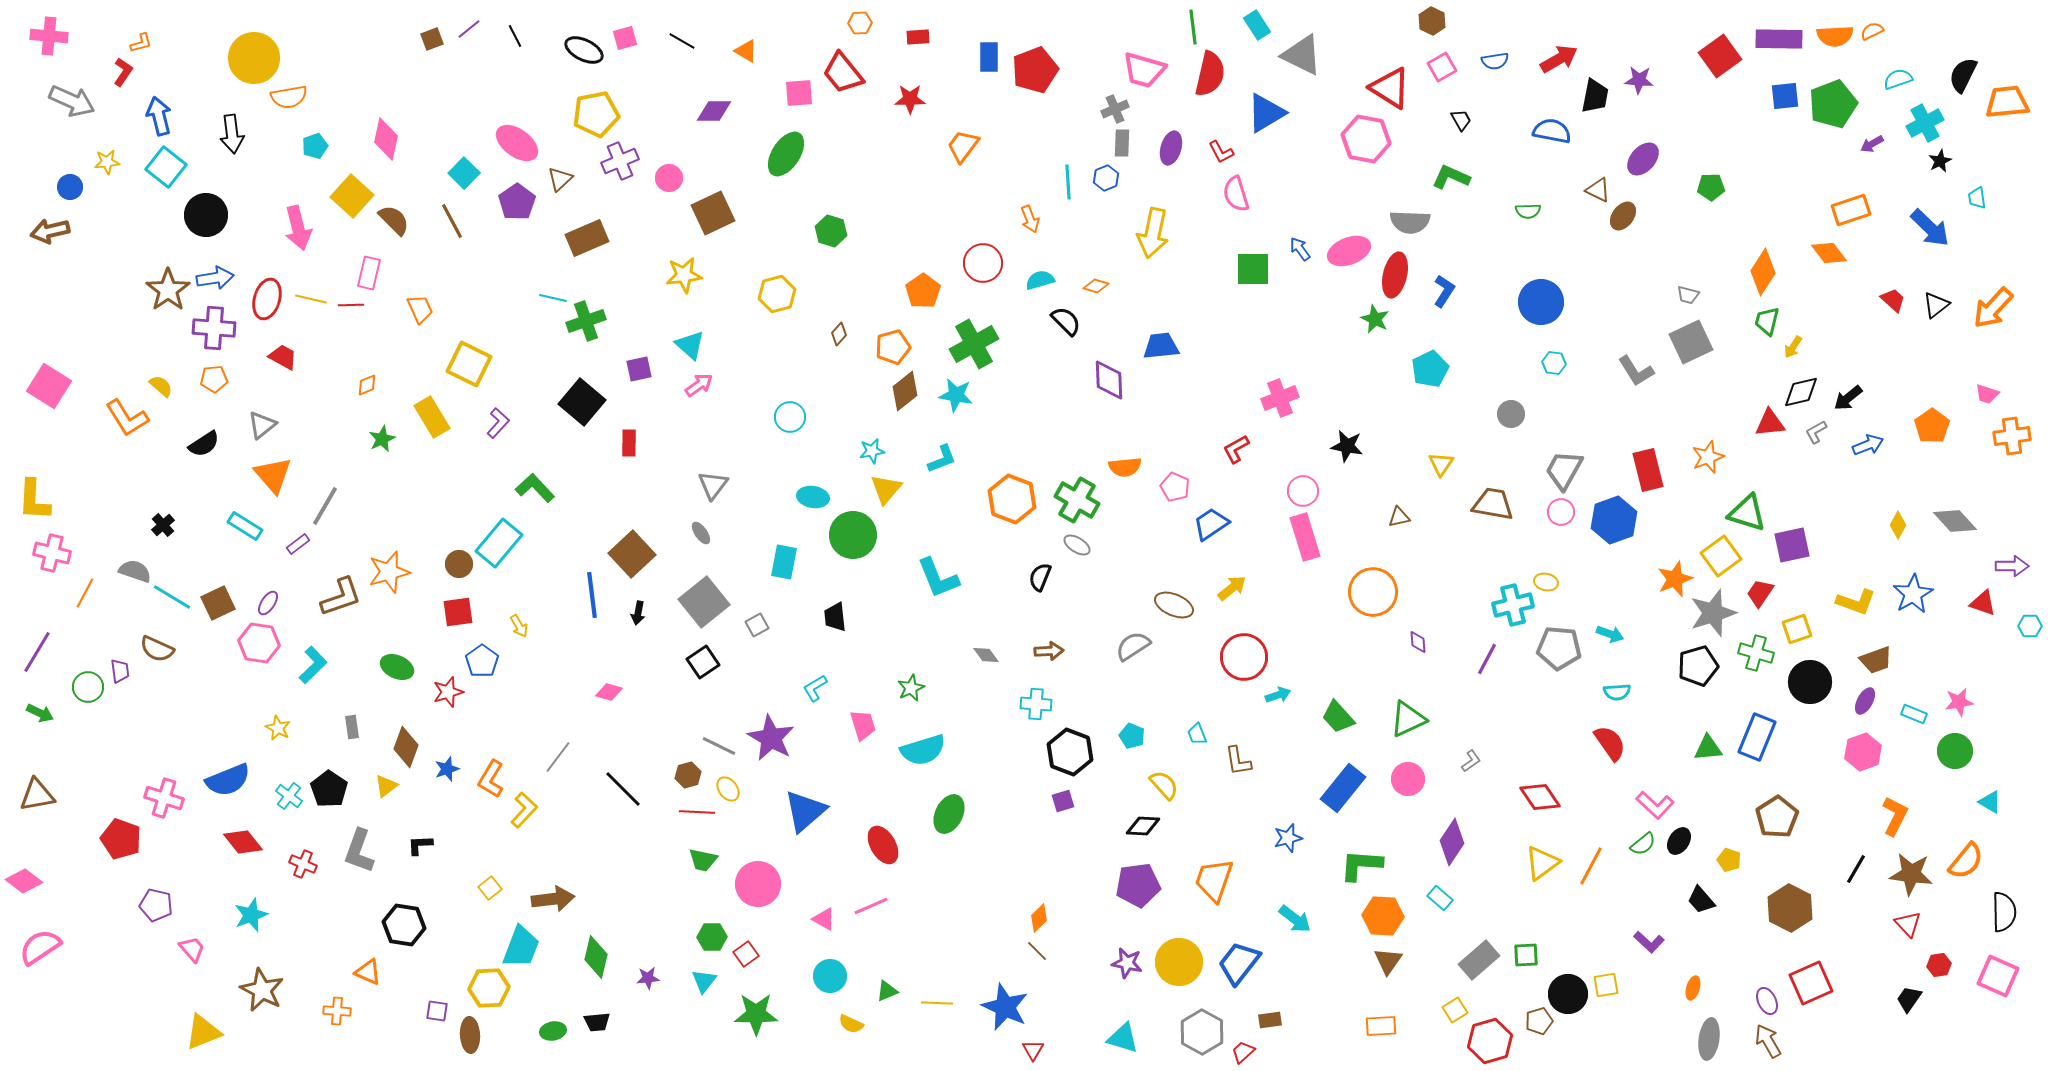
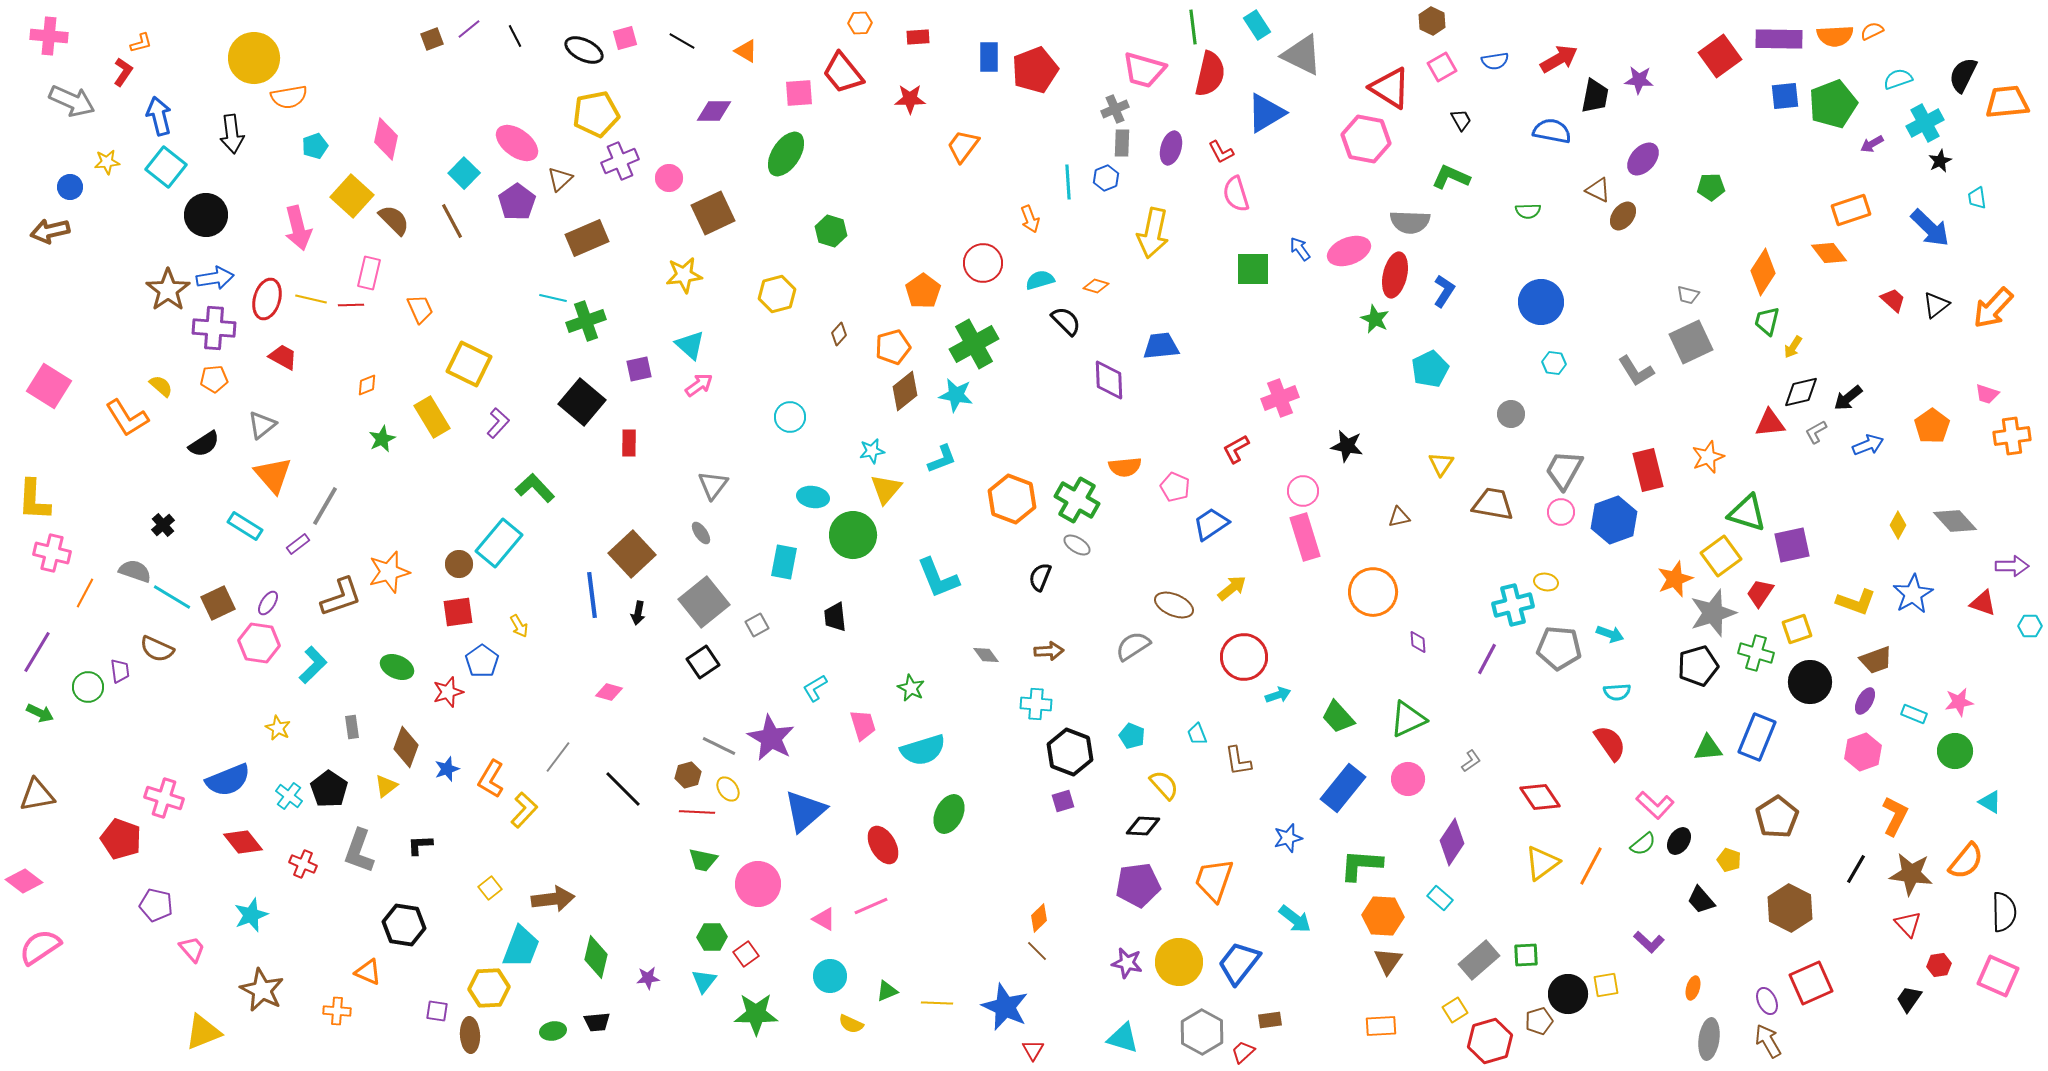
green star at (911, 688): rotated 20 degrees counterclockwise
